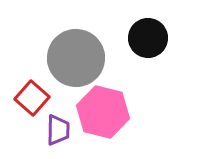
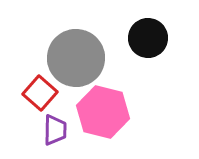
red square: moved 8 px right, 5 px up
purple trapezoid: moved 3 px left
